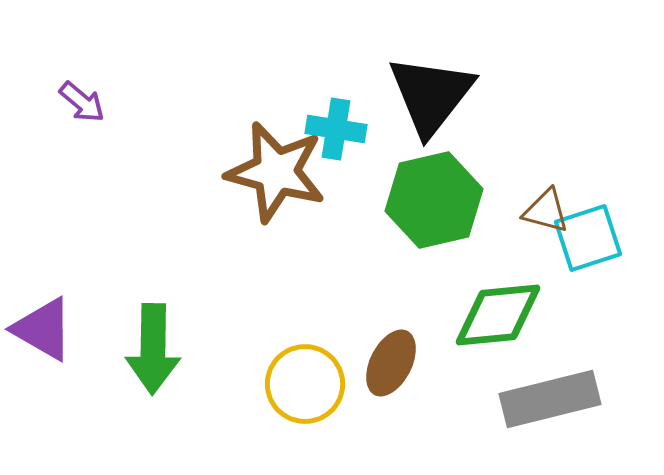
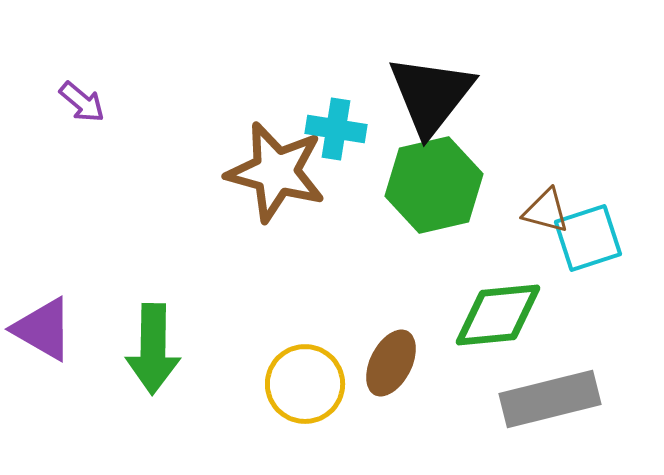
green hexagon: moved 15 px up
